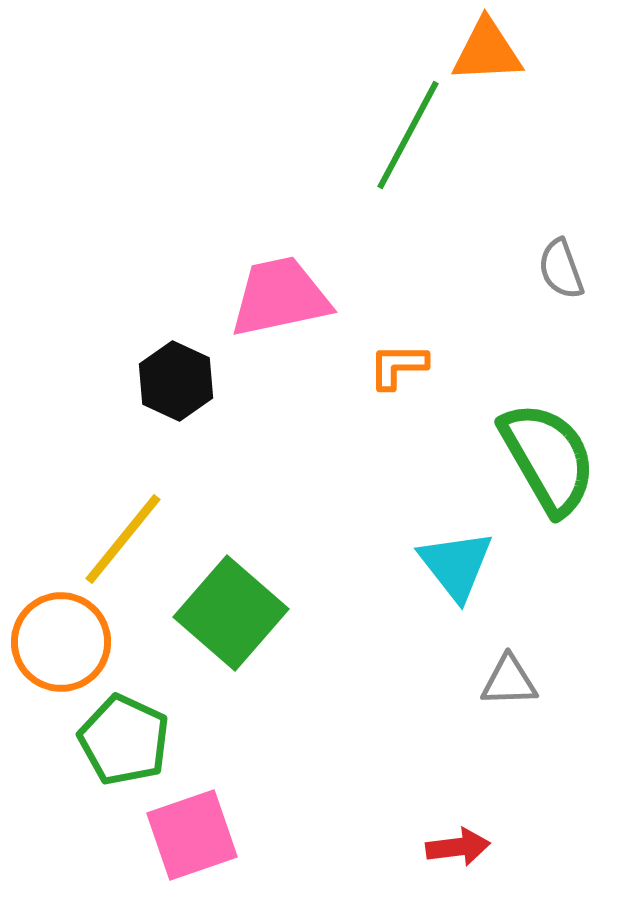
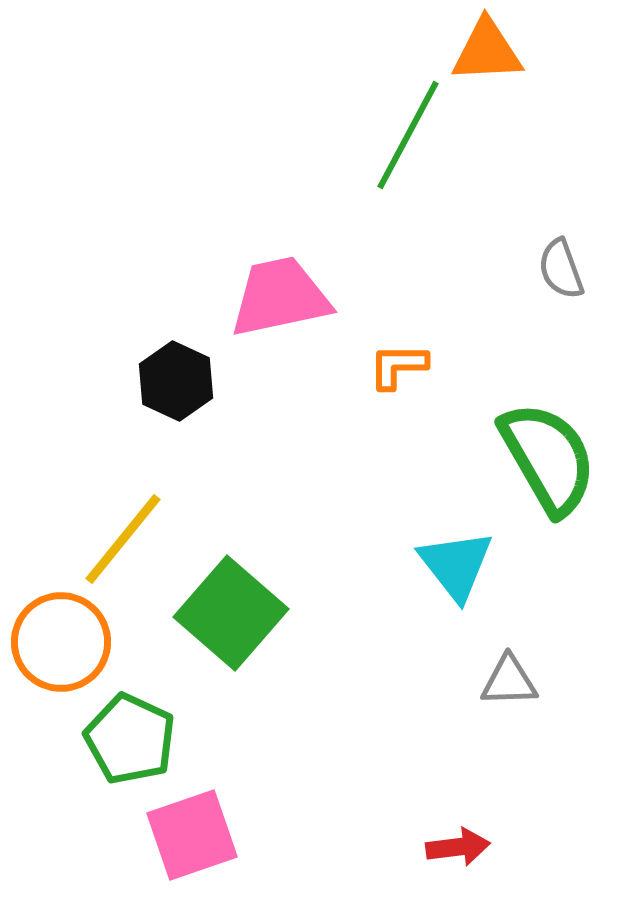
green pentagon: moved 6 px right, 1 px up
